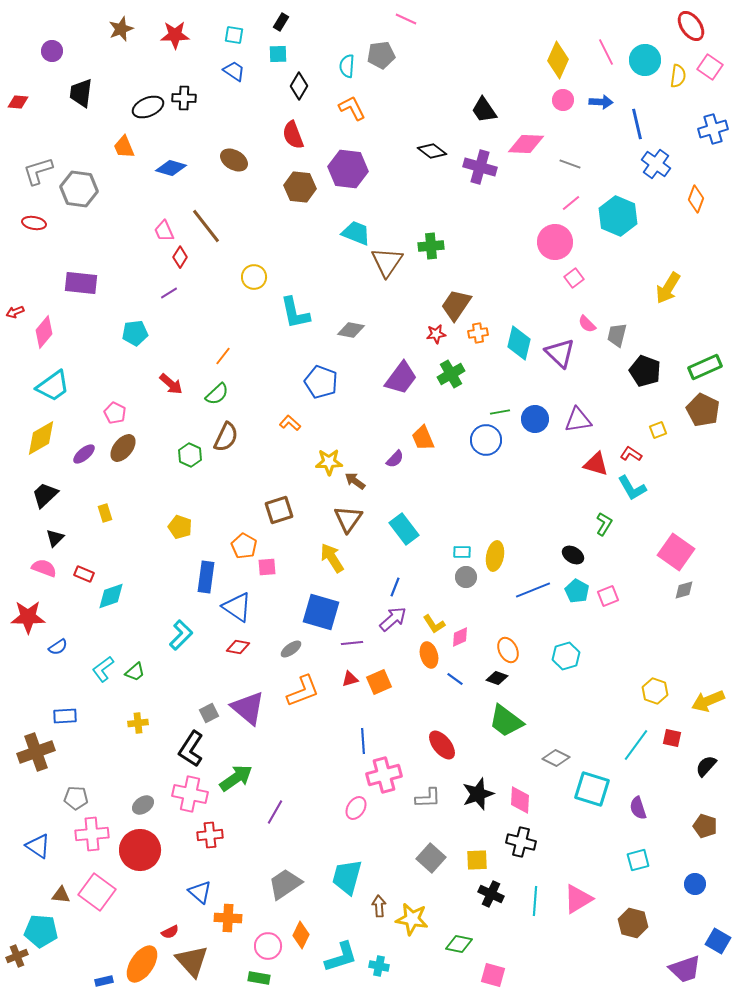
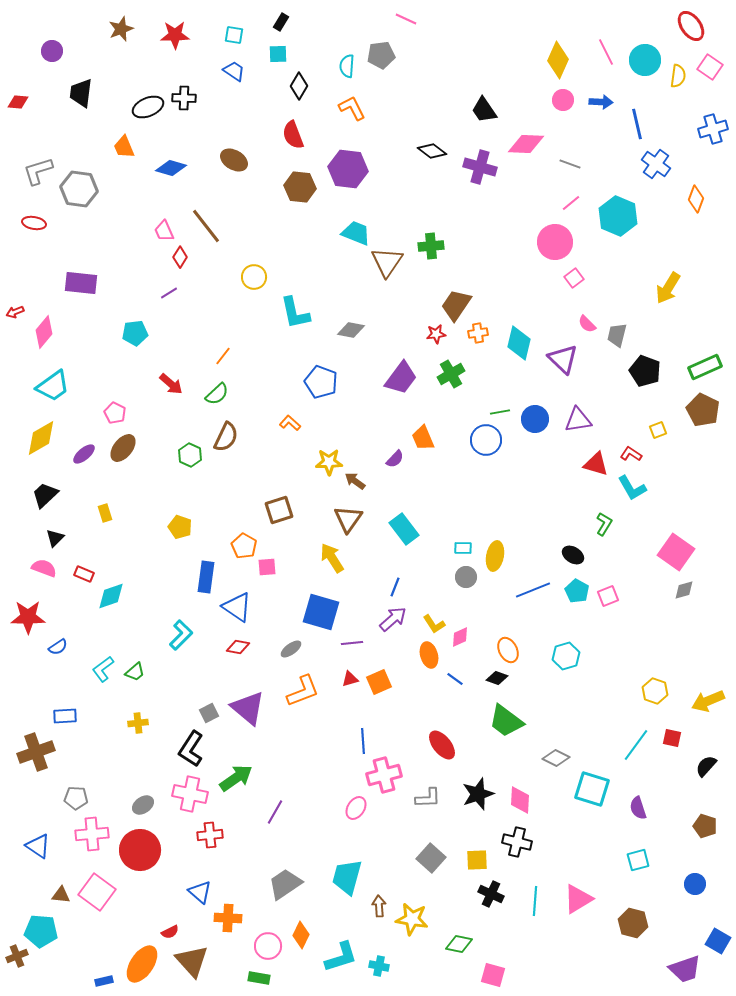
purple triangle at (560, 353): moved 3 px right, 6 px down
cyan rectangle at (462, 552): moved 1 px right, 4 px up
black cross at (521, 842): moved 4 px left
